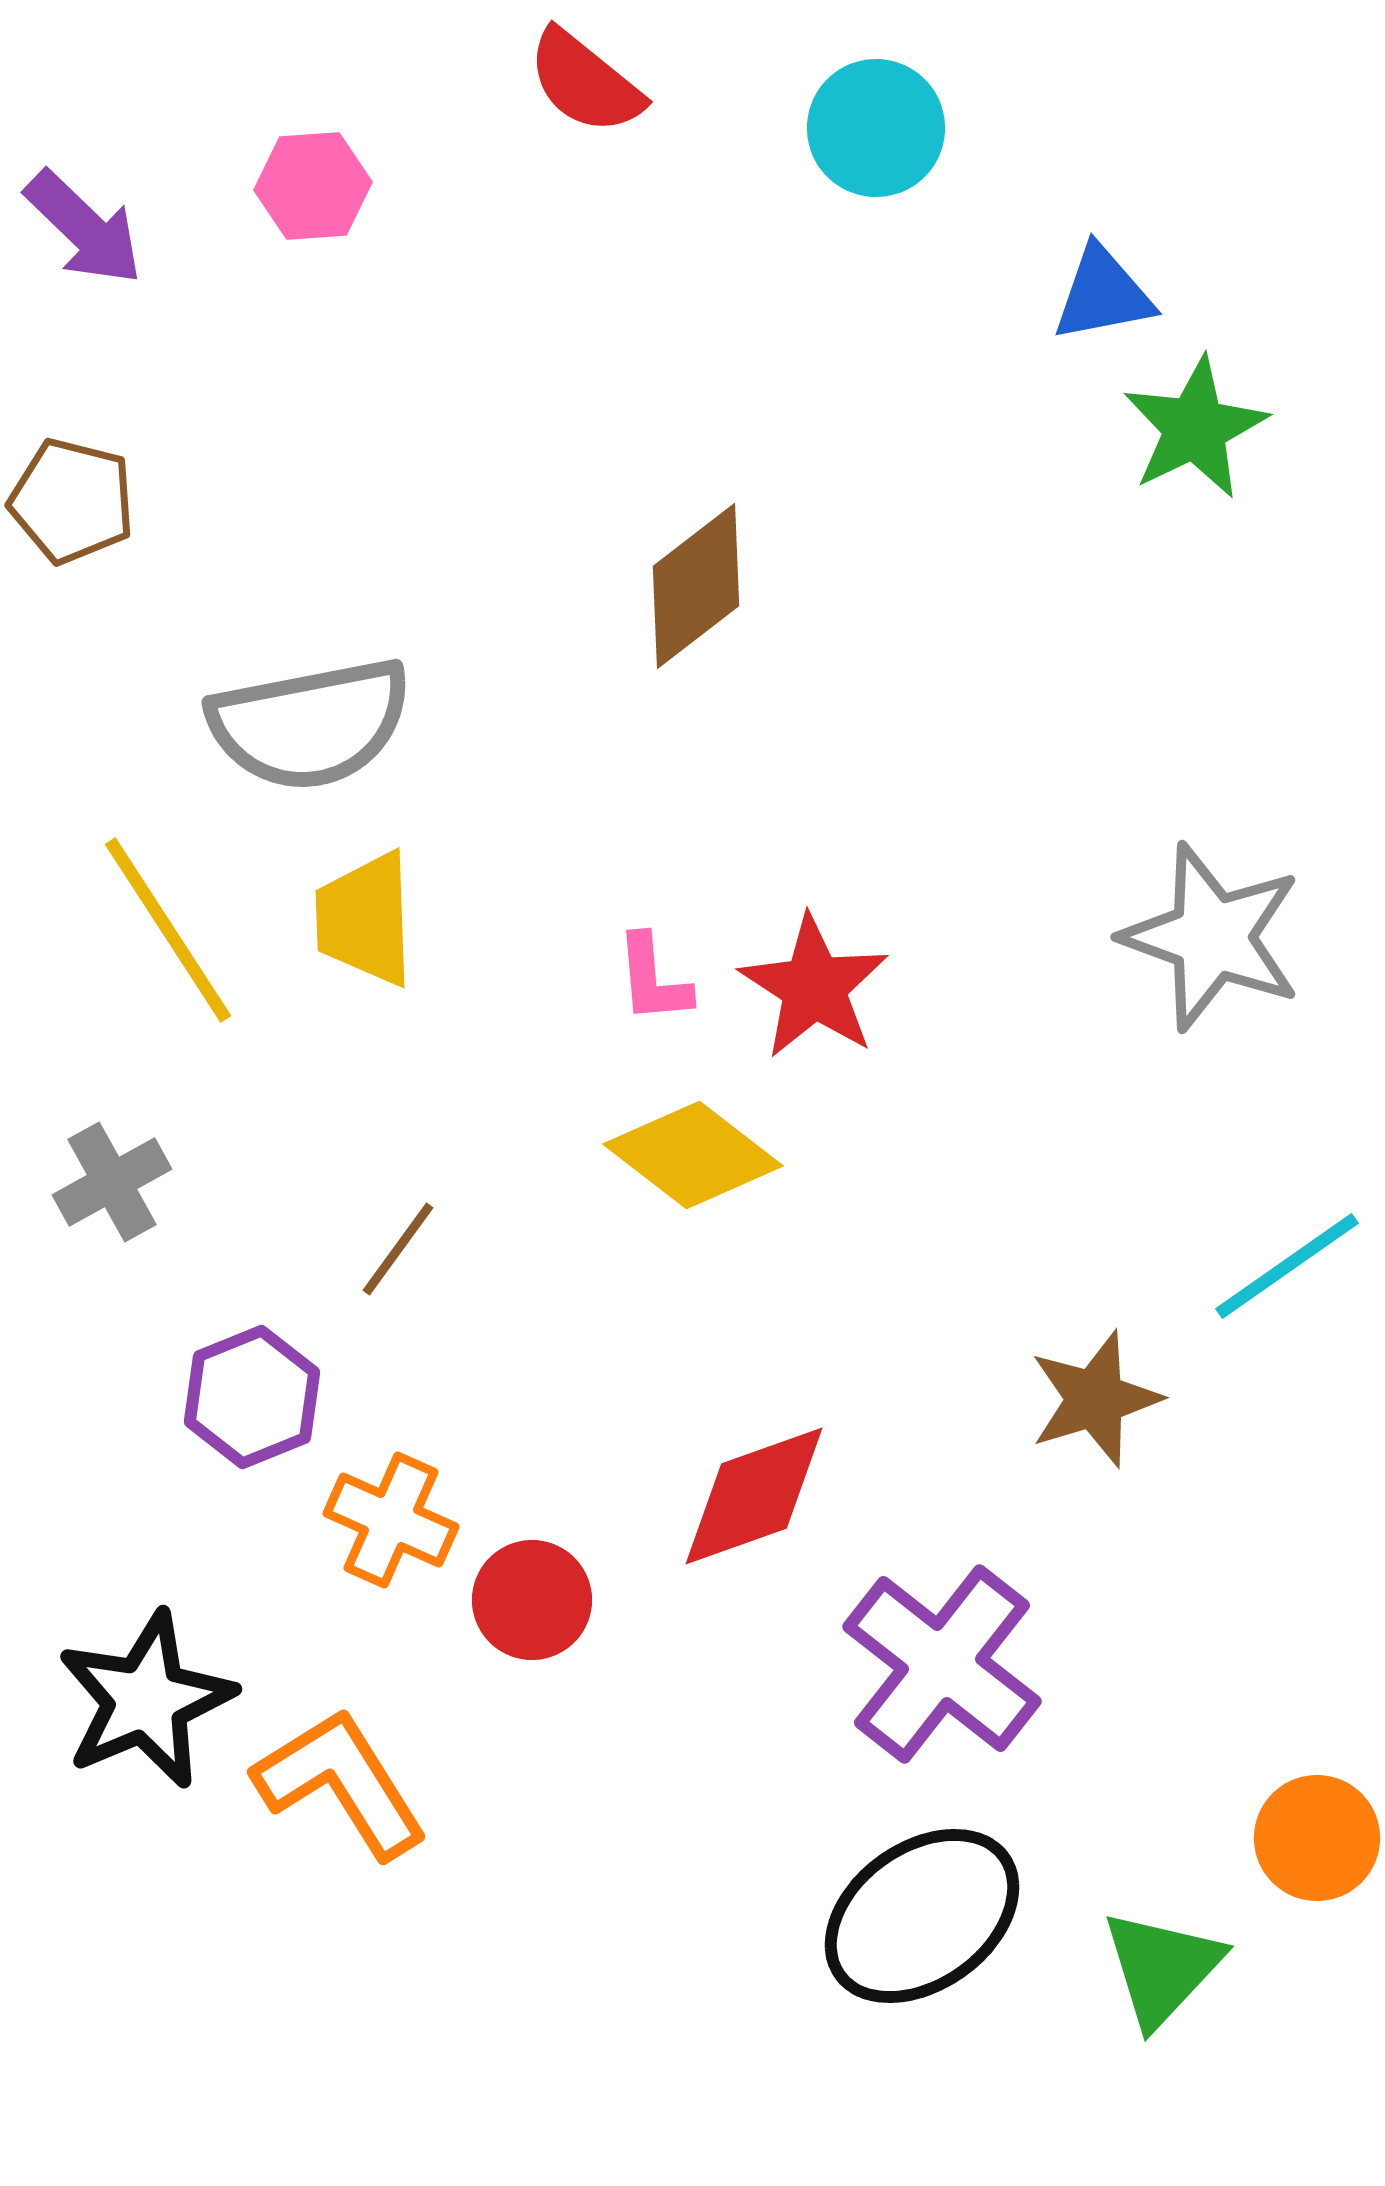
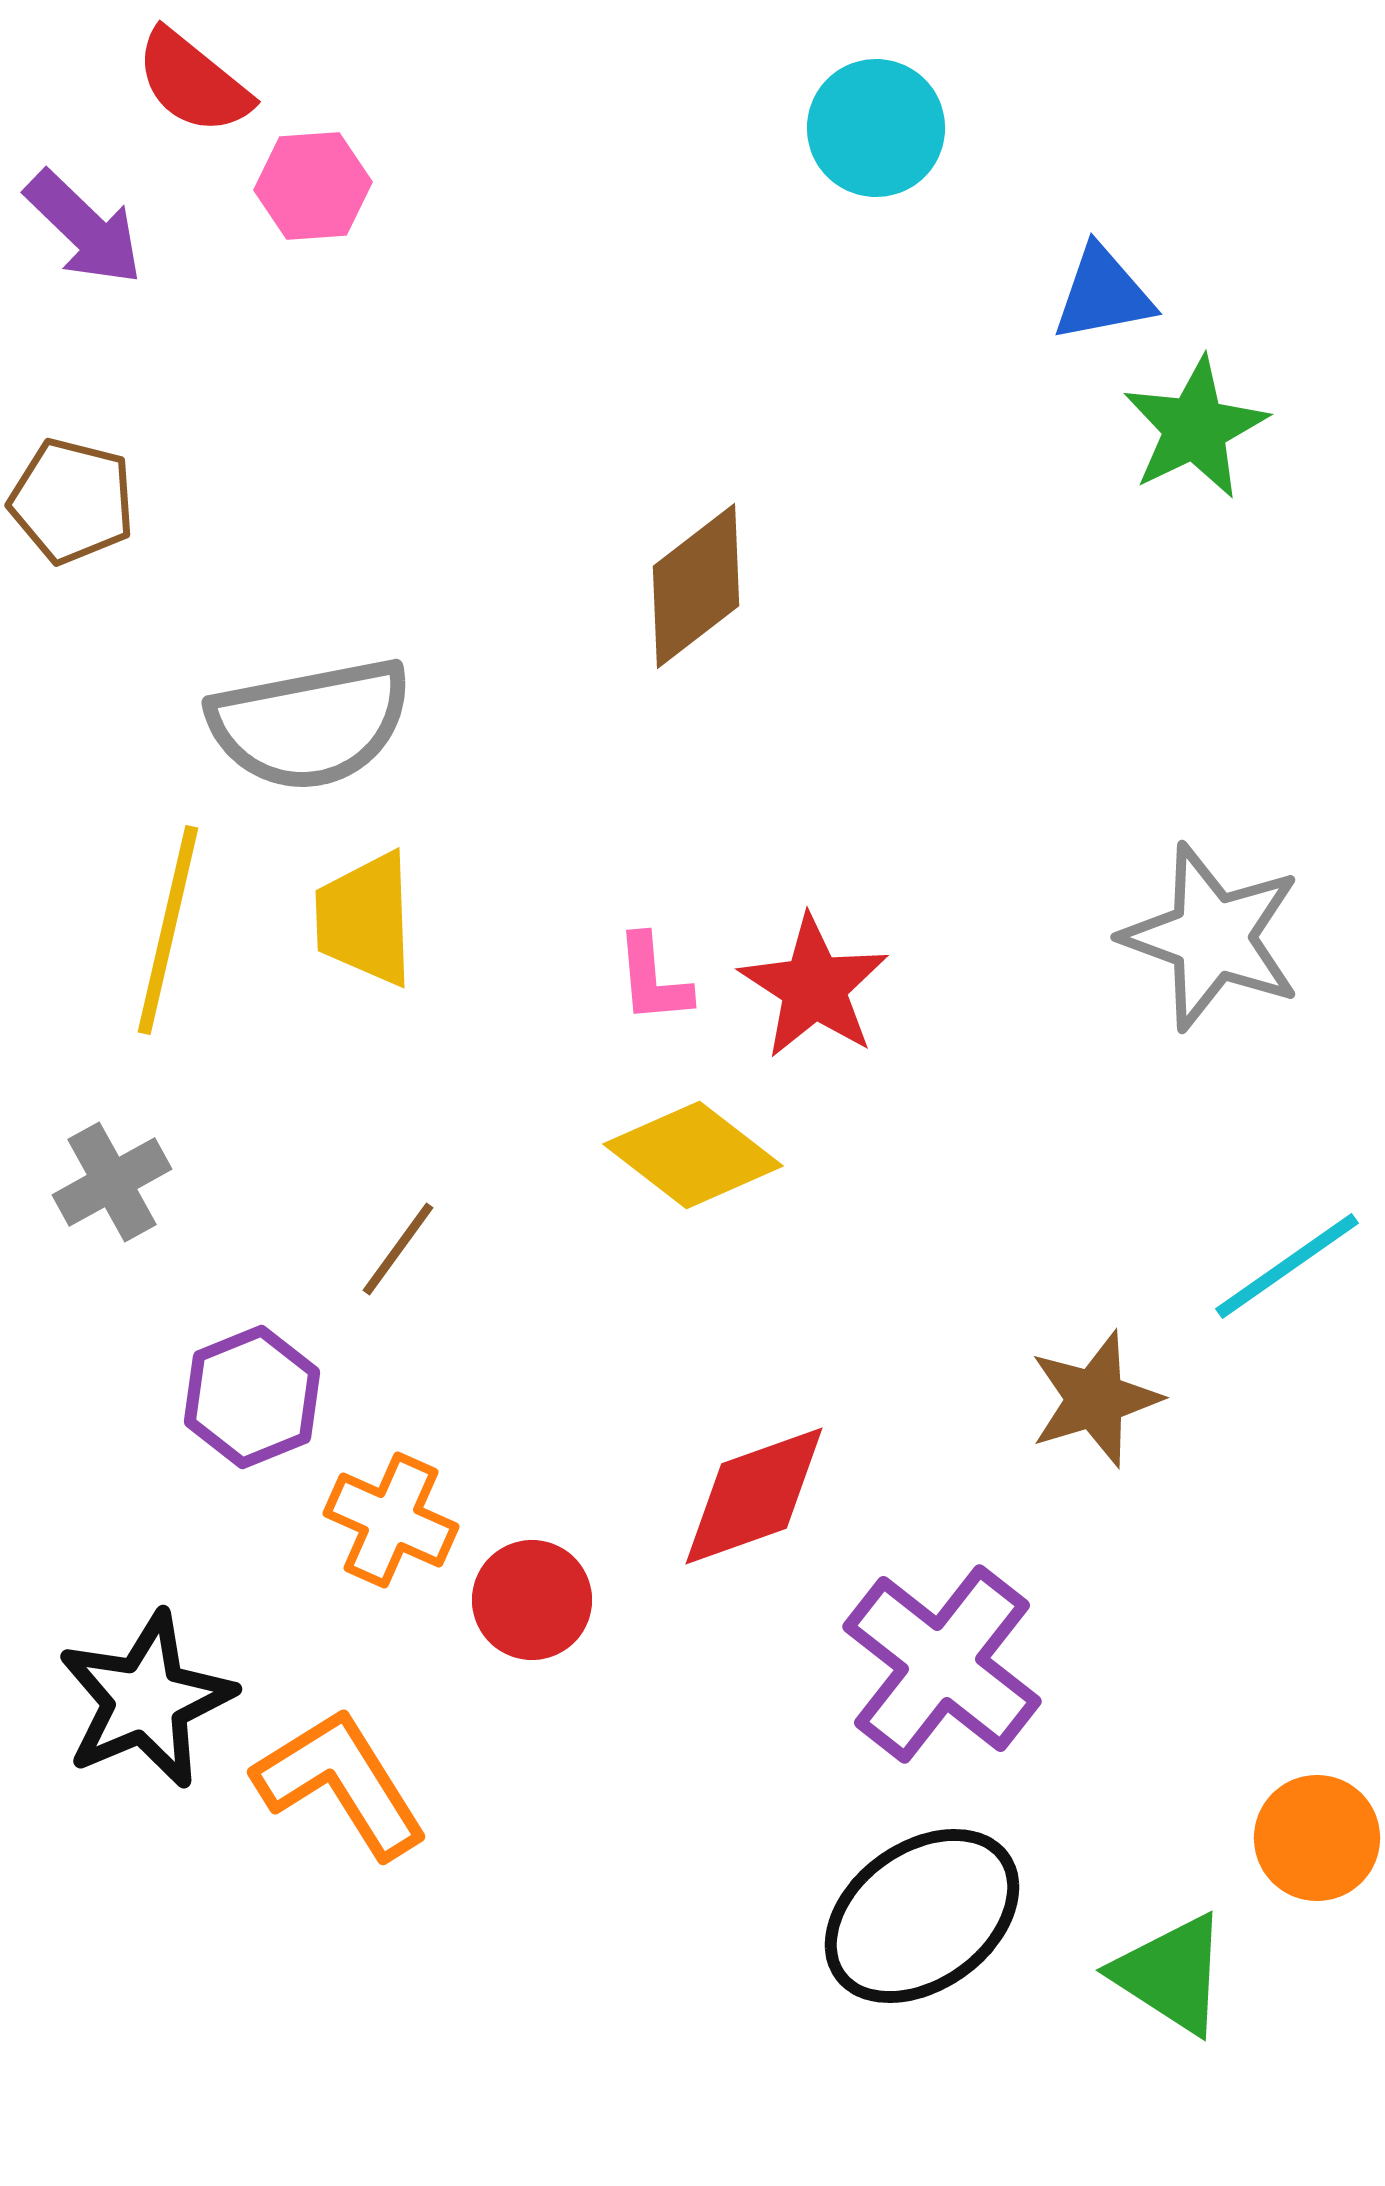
red semicircle: moved 392 px left
yellow line: rotated 46 degrees clockwise
green triangle: moved 9 px right, 6 px down; rotated 40 degrees counterclockwise
